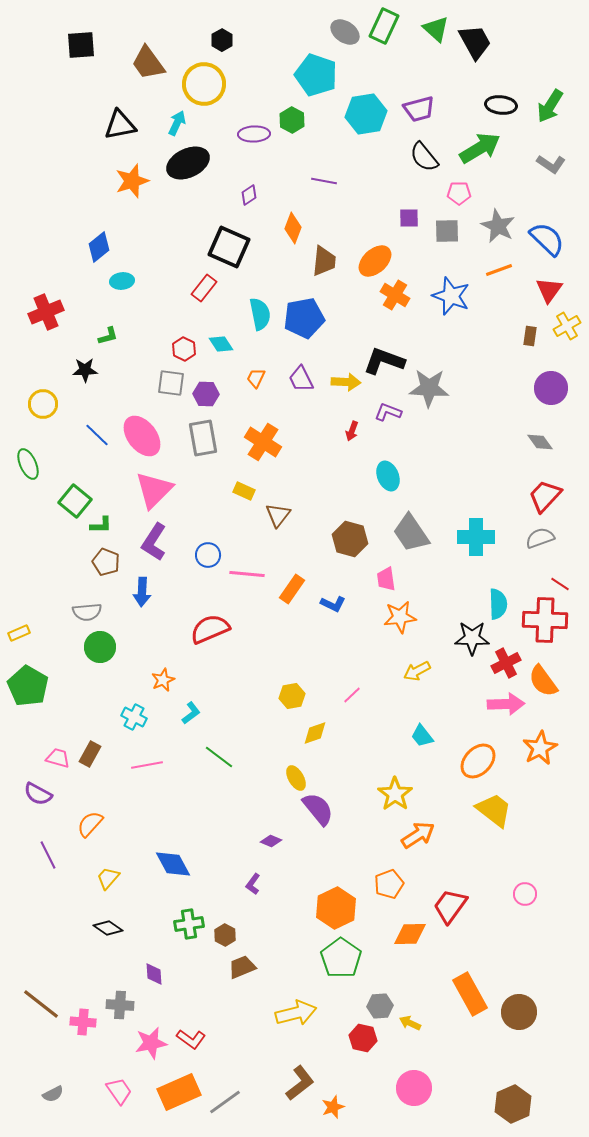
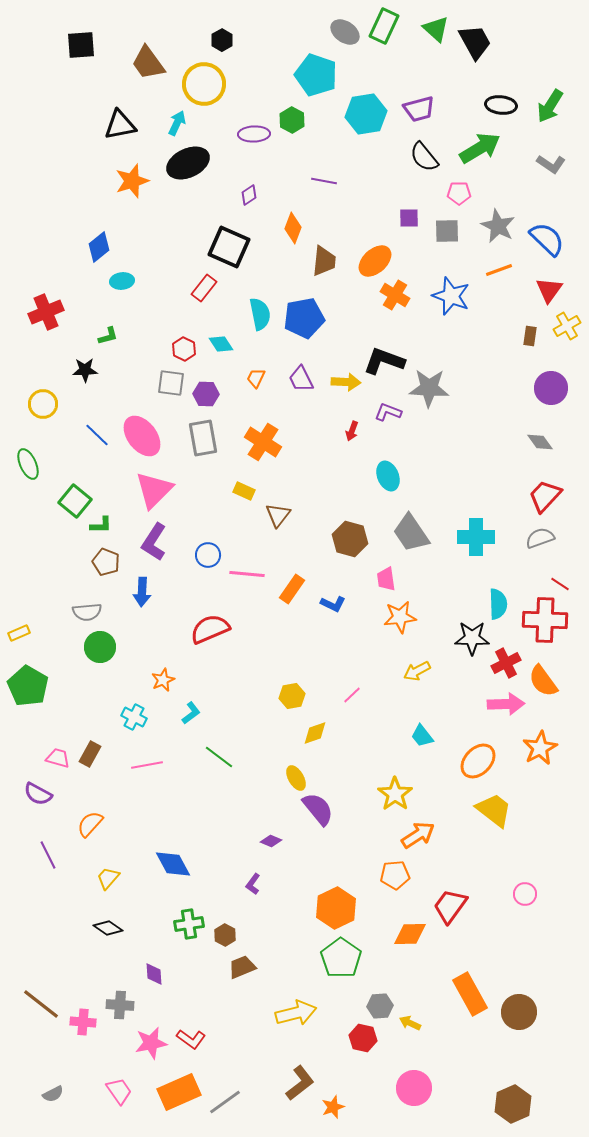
orange pentagon at (389, 884): moved 6 px right, 9 px up; rotated 16 degrees clockwise
